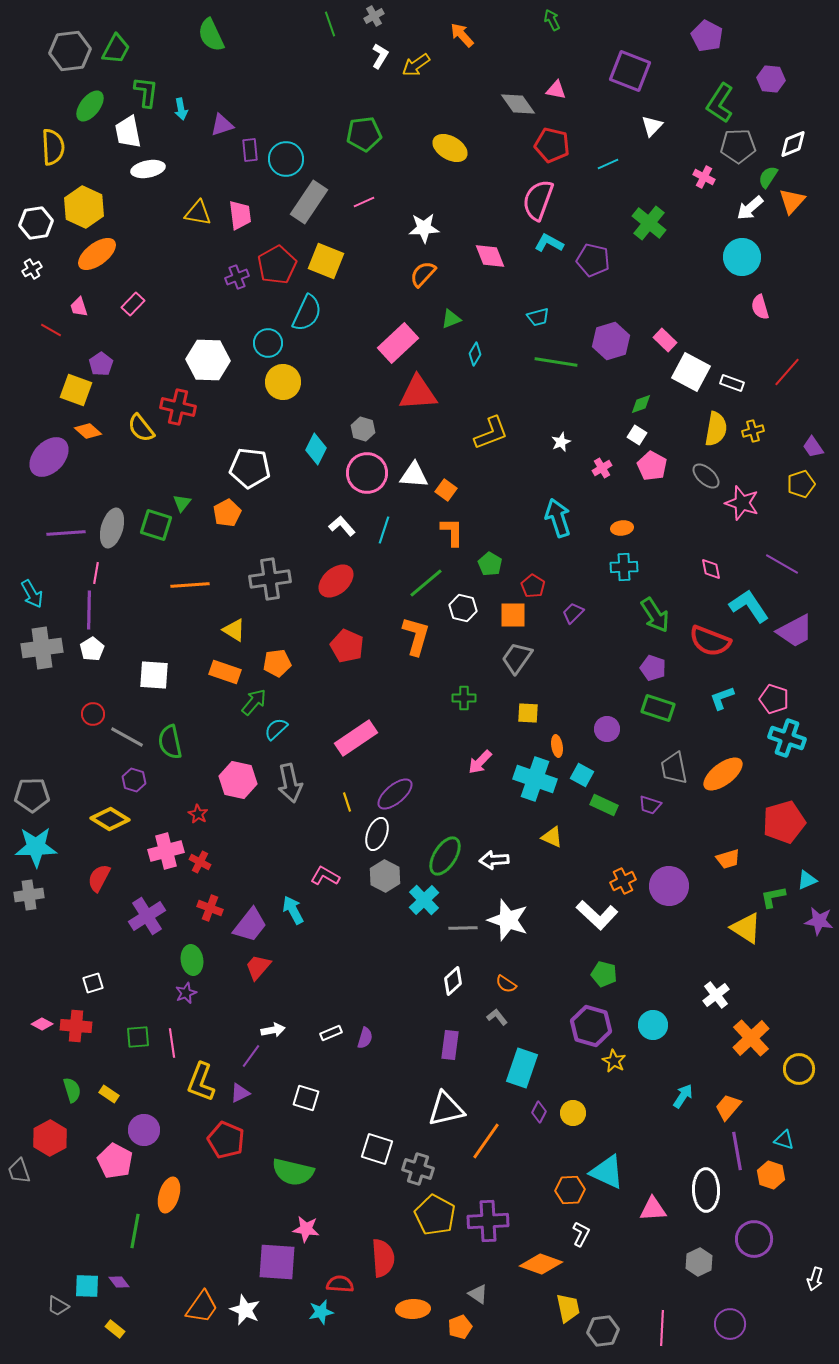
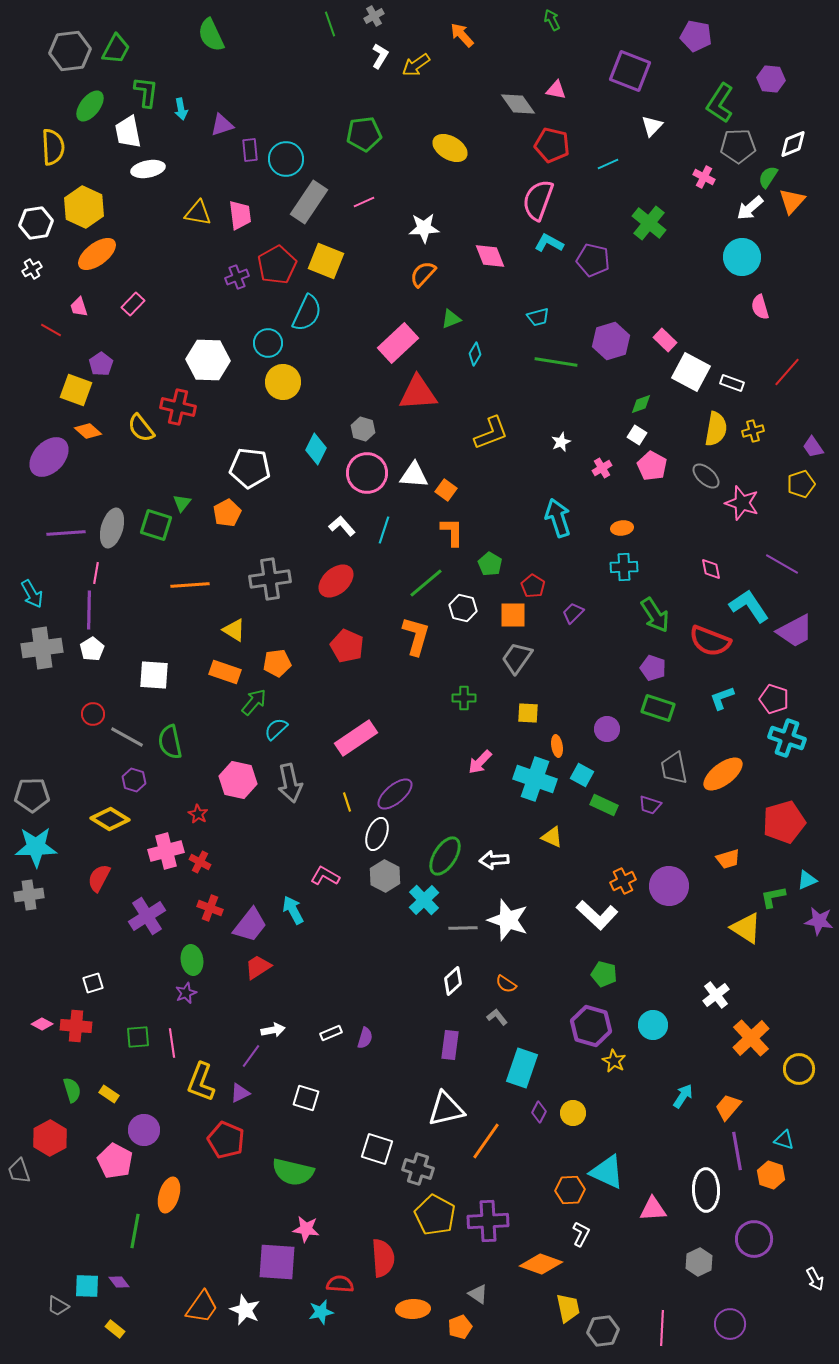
purple pentagon at (707, 36): moved 11 px left; rotated 16 degrees counterclockwise
red trapezoid at (258, 967): rotated 16 degrees clockwise
white arrow at (815, 1279): rotated 45 degrees counterclockwise
